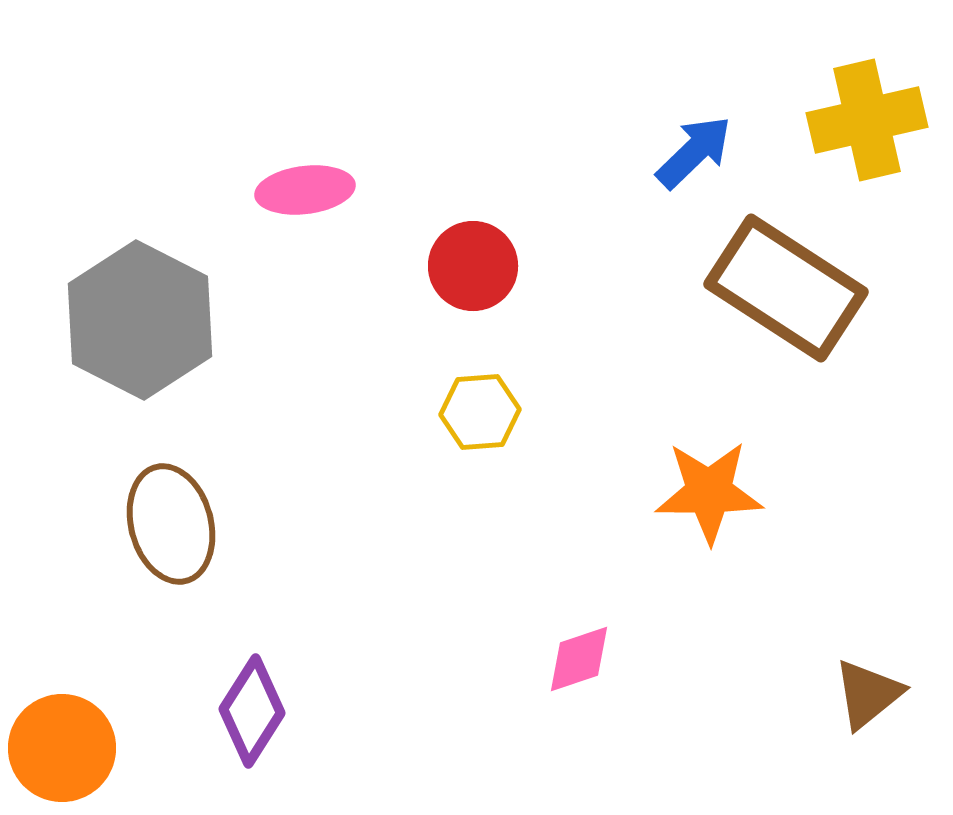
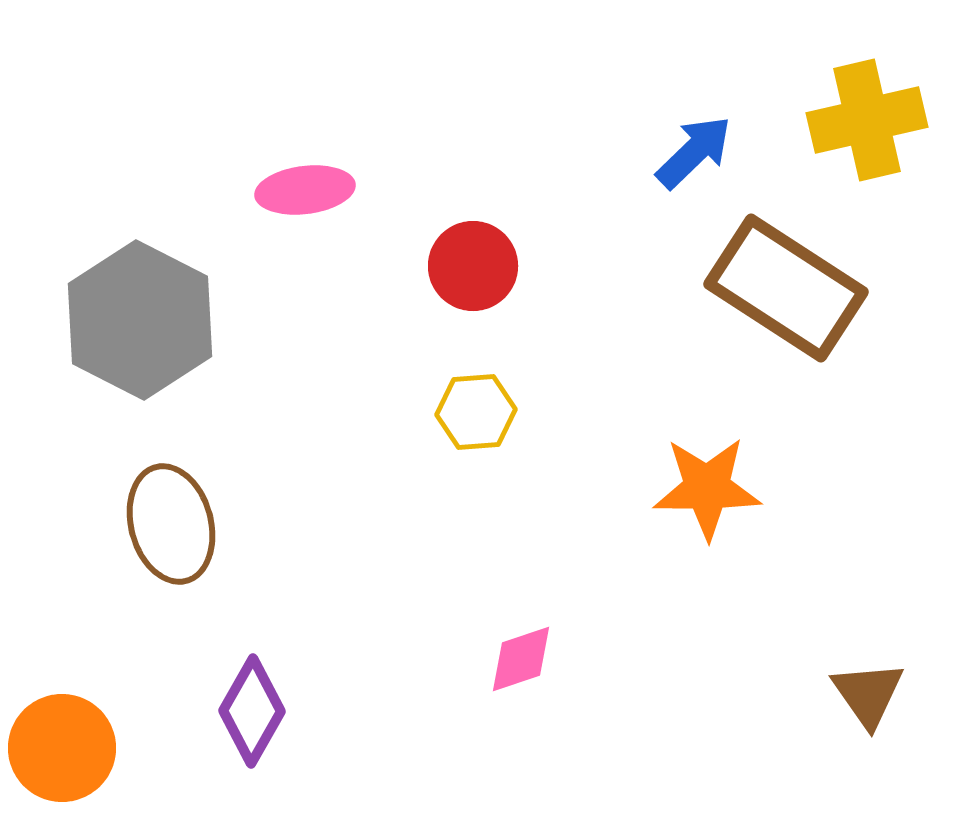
yellow hexagon: moved 4 px left
orange star: moved 2 px left, 4 px up
pink diamond: moved 58 px left
brown triangle: rotated 26 degrees counterclockwise
purple diamond: rotated 3 degrees counterclockwise
